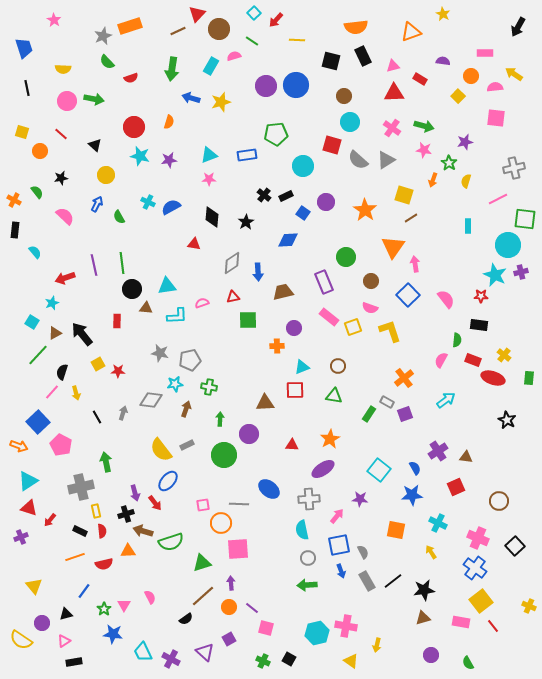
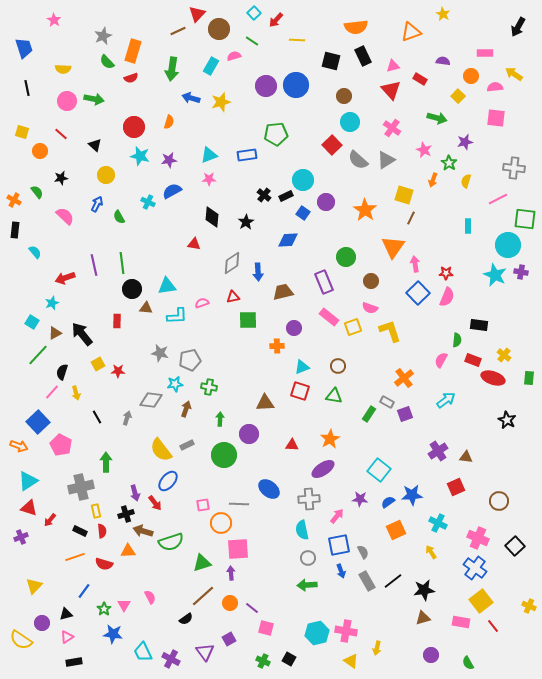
orange rectangle at (130, 26): moved 3 px right, 25 px down; rotated 55 degrees counterclockwise
red triangle at (394, 93): moved 3 px left, 3 px up; rotated 50 degrees clockwise
green arrow at (424, 126): moved 13 px right, 8 px up
red square at (332, 145): rotated 30 degrees clockwise
pink star at (424, 150): rotated 14 degrees clockwise
cyan circle at (303, 166): moved 14 px down
gray cross at (514, 168): rotated 20 degrees clockwise
blue semicircle at (171, 207): moved 1 px right, 16 px up
brown line at (411, 218): rotated 32 degrees counterclockwise
purple cross at (521, 272): rotated 24 degrees clockwise
blue square at (408, 295): moved 10 px right, 2 px up
red star at (481, 296): moved 35 px left, 23 px up
pink semicircle at (446, 299): moved 1 px right, 2 px up; rotated 60 degrees clockwise
red square at (295, 390): moved 5 px right, 1 px down; rotated 18 degrees clockwise
gray arrow at (123, 413): moved 4 px right, 5 px down
green arrow at (106, 462): rotated 12 degrees clockwise
blue semicircle at (415, 468): moved 27 px left, 34 px down; rotated 96 degrees counterclockwise
orange square at (396, 530): rotated 36 degrees counterclockwise
red semicircle at (104, 564): rotated 30 degrees clockwise
purple arrow at (231, 583): moved 10 px up
yellow triangle at (34, 586): rotated 24 degrees clockwise
orange circle at (229, 607): moved 1 px right, 4 px up
pink cross at (346, 626): moved 5 px down
pink triangle at (64, 641): moved 3 px right, 4 px up
yellow arrow at (377, 645): moved 3 px down
purple triangle at (205, 652): rotated 12 degrees clockwise
